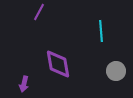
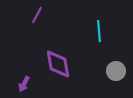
purple line: moved 2 px left, 3 px down
cyan line: moved 2 px left
purple arrow: rotated 14 degrees clockwise
